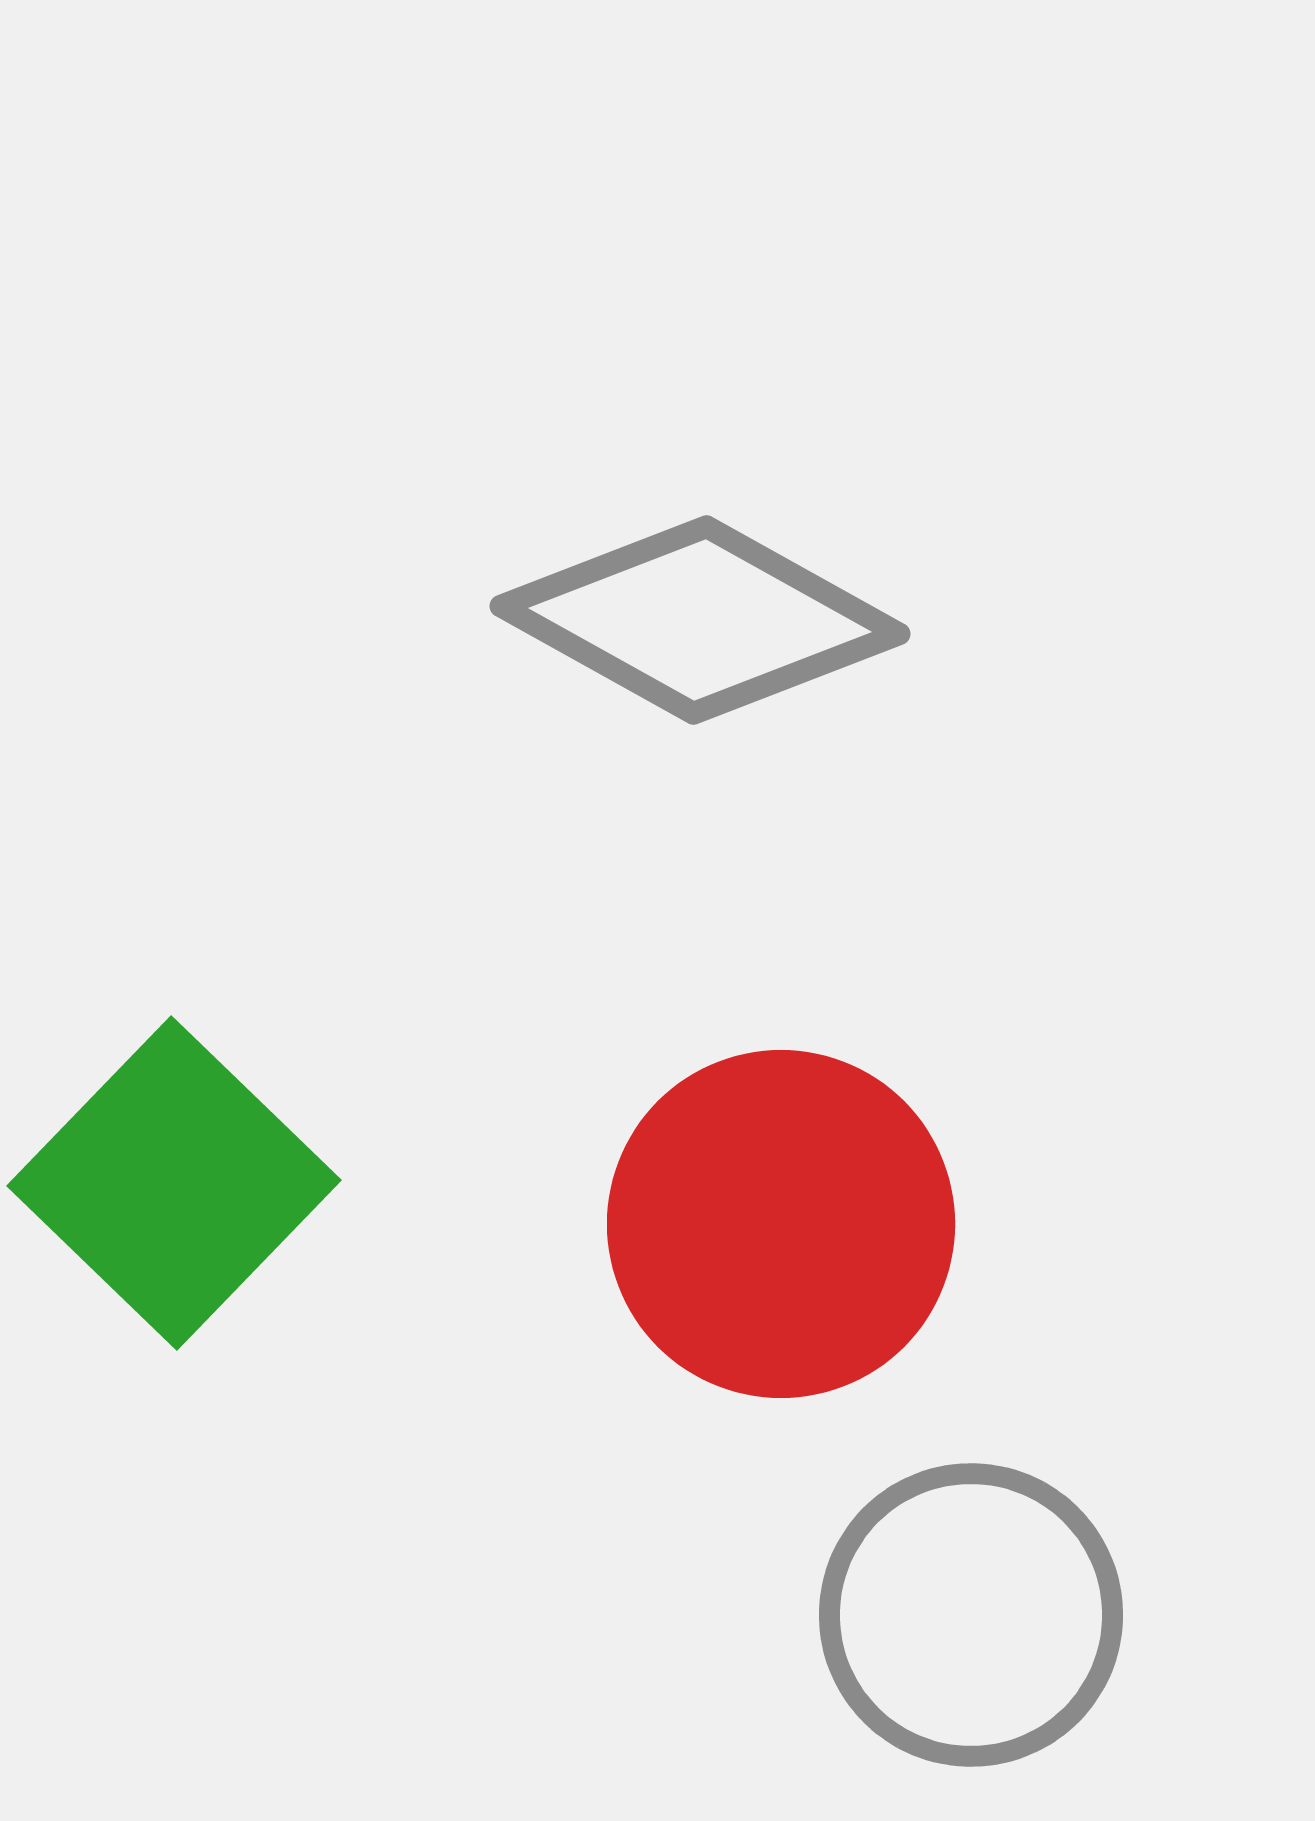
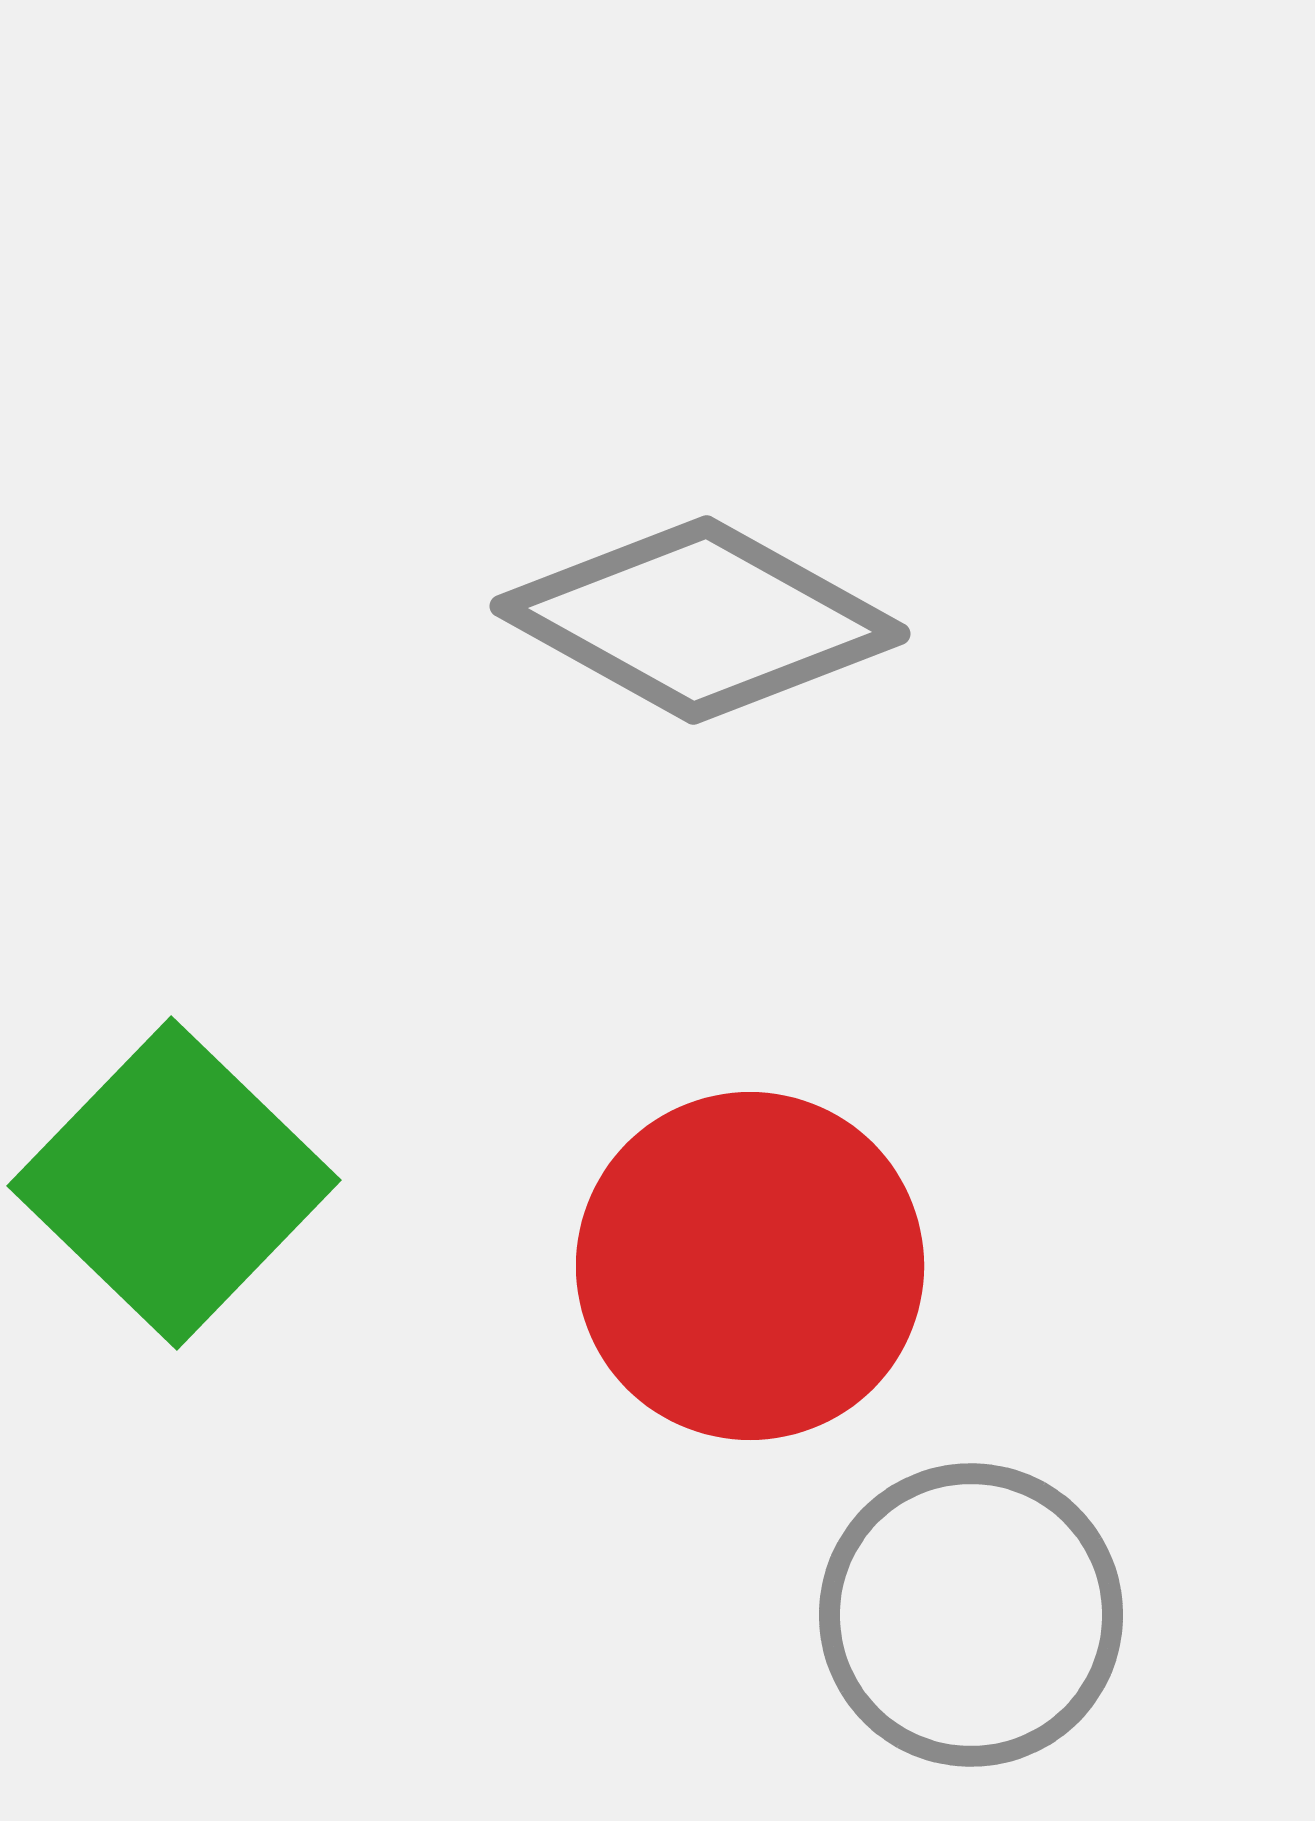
red circle: moved 31 px left, 42 px down
